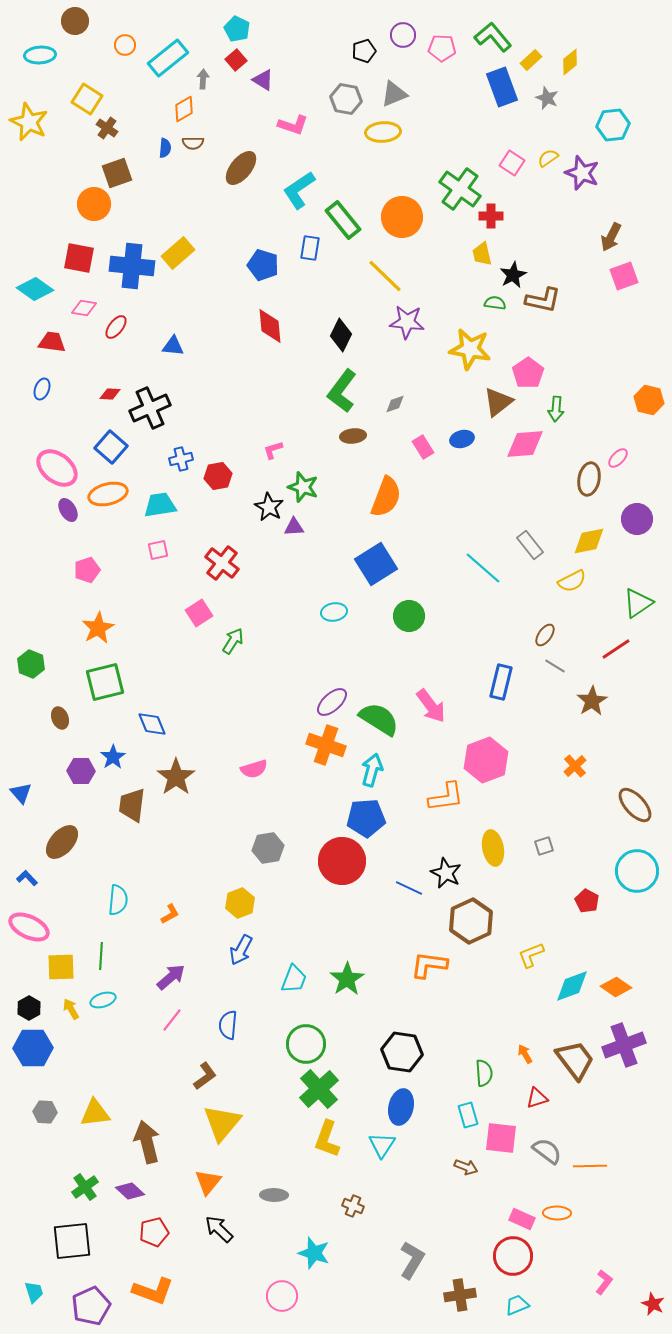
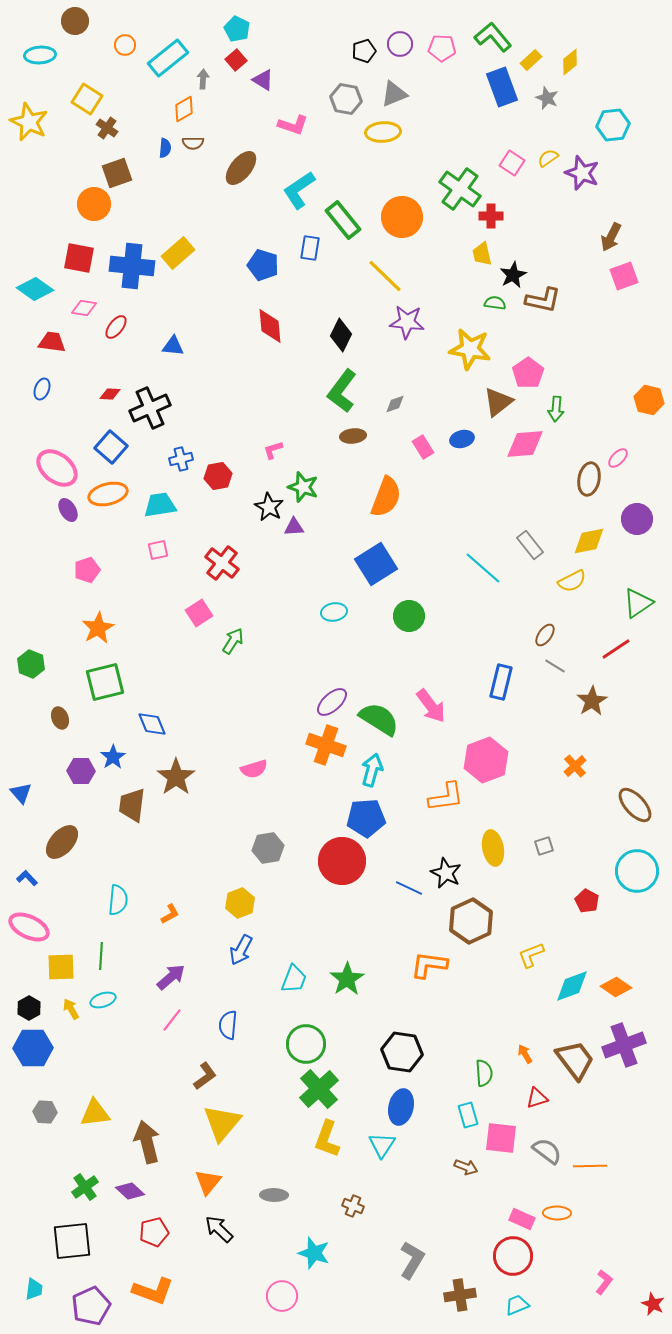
purple circle at (403, 35): moved 3 px left, 9 px down
cyan trapezoid at (34, 1292): moved 3 px up; rotated 25 degrees clockwise
